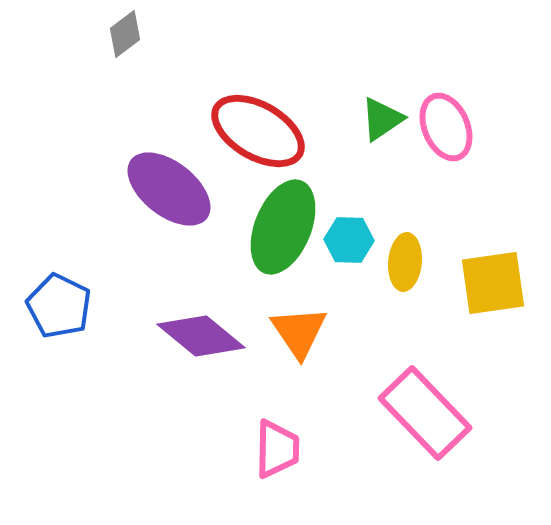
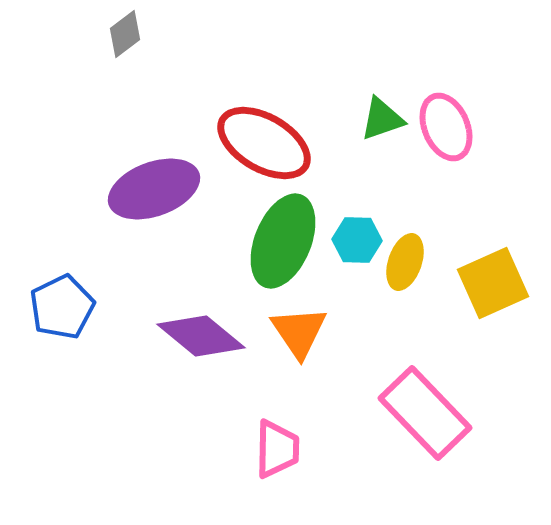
green triangle: rotated 15 degrees clockwise
red ellipse: moved 6 px right, 12 px down
purple ellipse: moved 15 px left; rotated 58 degrees counterclockwise
green ellipse: moved 14 px down
cyan hexagon: moved 8 px right
yellow ellipse: rotated 14 degrees clockwise
yellow square: rotated 16 degrees counterclockwise
blue pentagon: moved 3 px right, 1 px down; rotated 20 degrees clockwise
